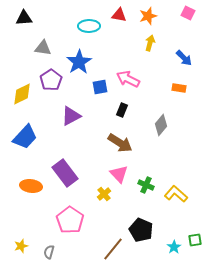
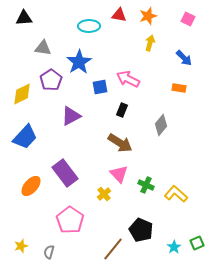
pink square: moved 6 px down
orange ellipse: rotated 55 degrees counterclockwise
green square: moved 2 px right, 3 px down; rotated 16 degrees counterclockwise
